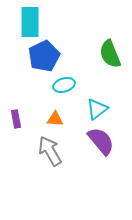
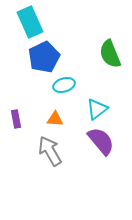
cyan rectangle: rotated 24 degrees counterclockwise
blue pentagon: moved 1 px down
